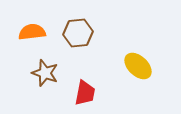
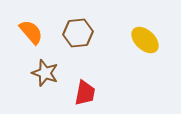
orange semicircle: moved 1 px left; rotated 56 degrees clockwise
yellow ellipse: moved 7 px right, 26 px up
